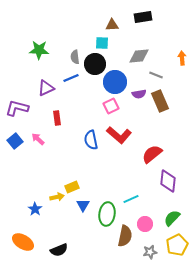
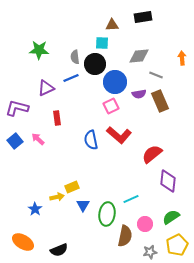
green semicircle: moved 1 px left, 1 px up; rotated 12 degrees clockwise
